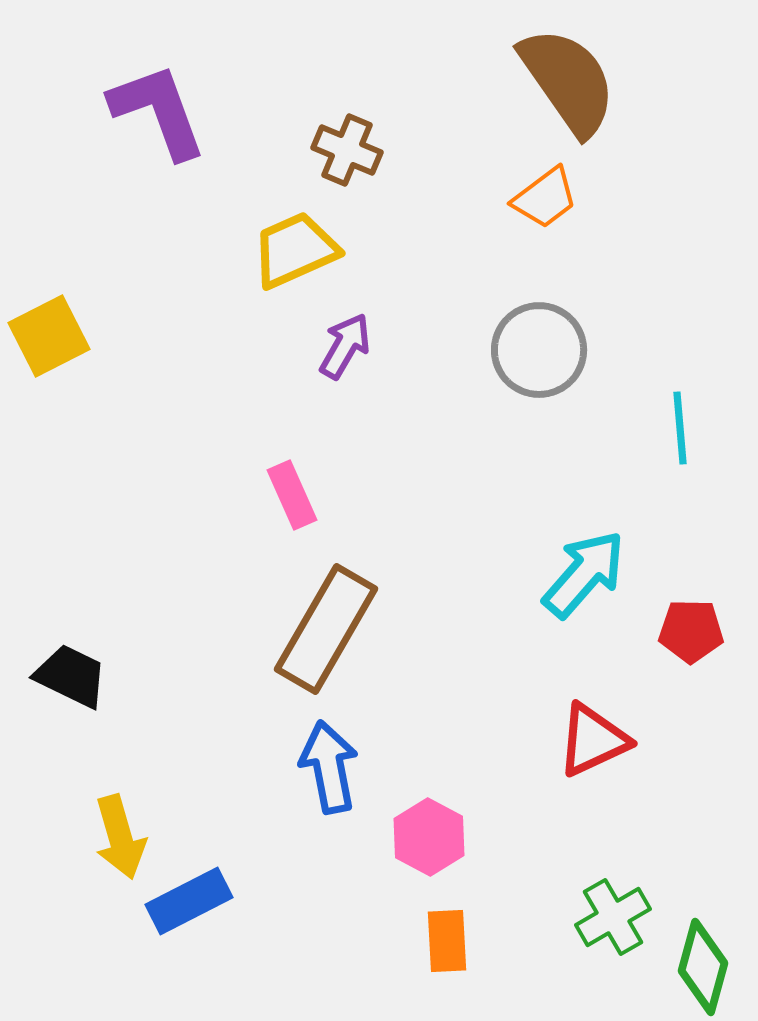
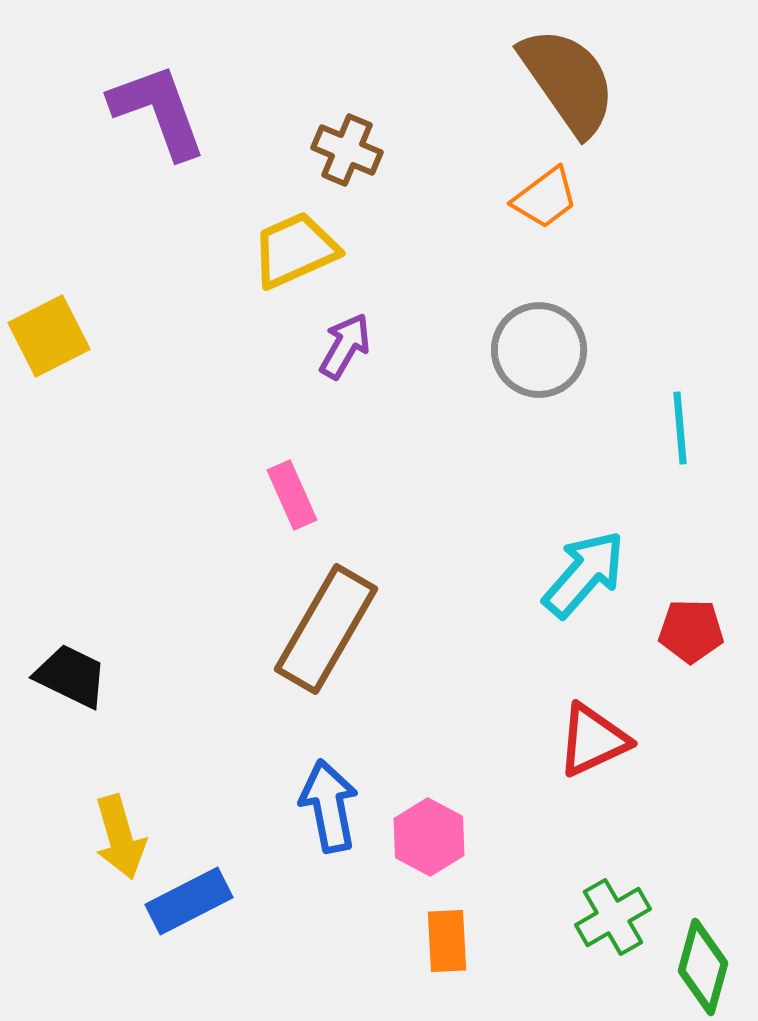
blue arrow: moved 39 px down
